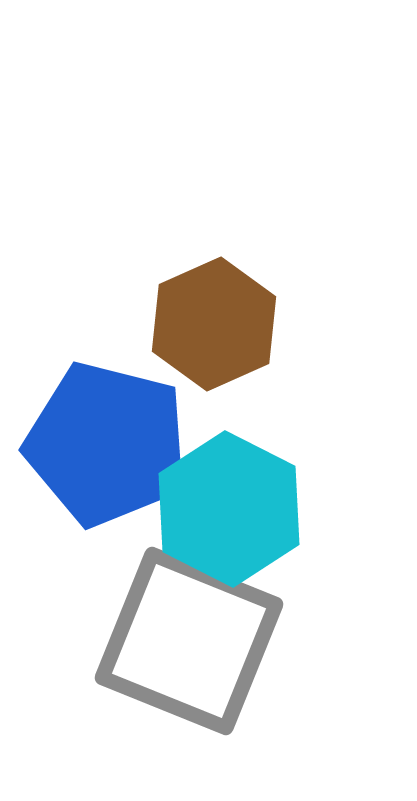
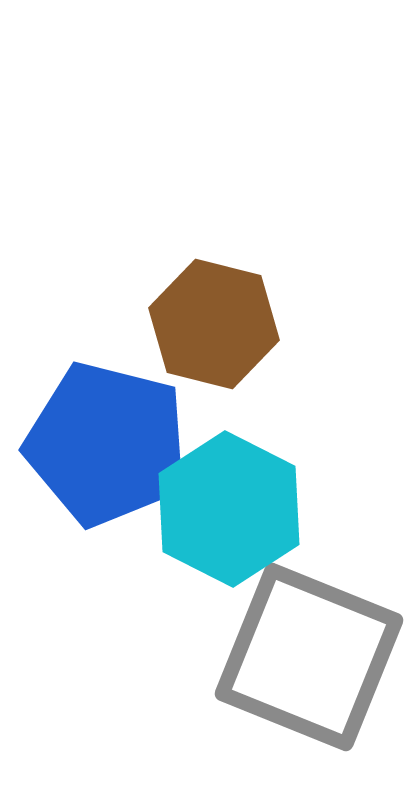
brown hexagon: rotated 22 degrees counterclockwise
gray square: moved 120 px right, 16 px down
